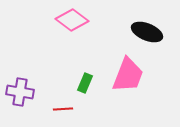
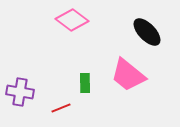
black ellipse: rotated 24 degrees clockwise
pink trapezoid: rotated 108 degrees clockwise
green rectangle: rotated 24 degrees counterclockwise
red line: moved 2 px left, 1 px up; rotated 18 degrees counterclockwise
